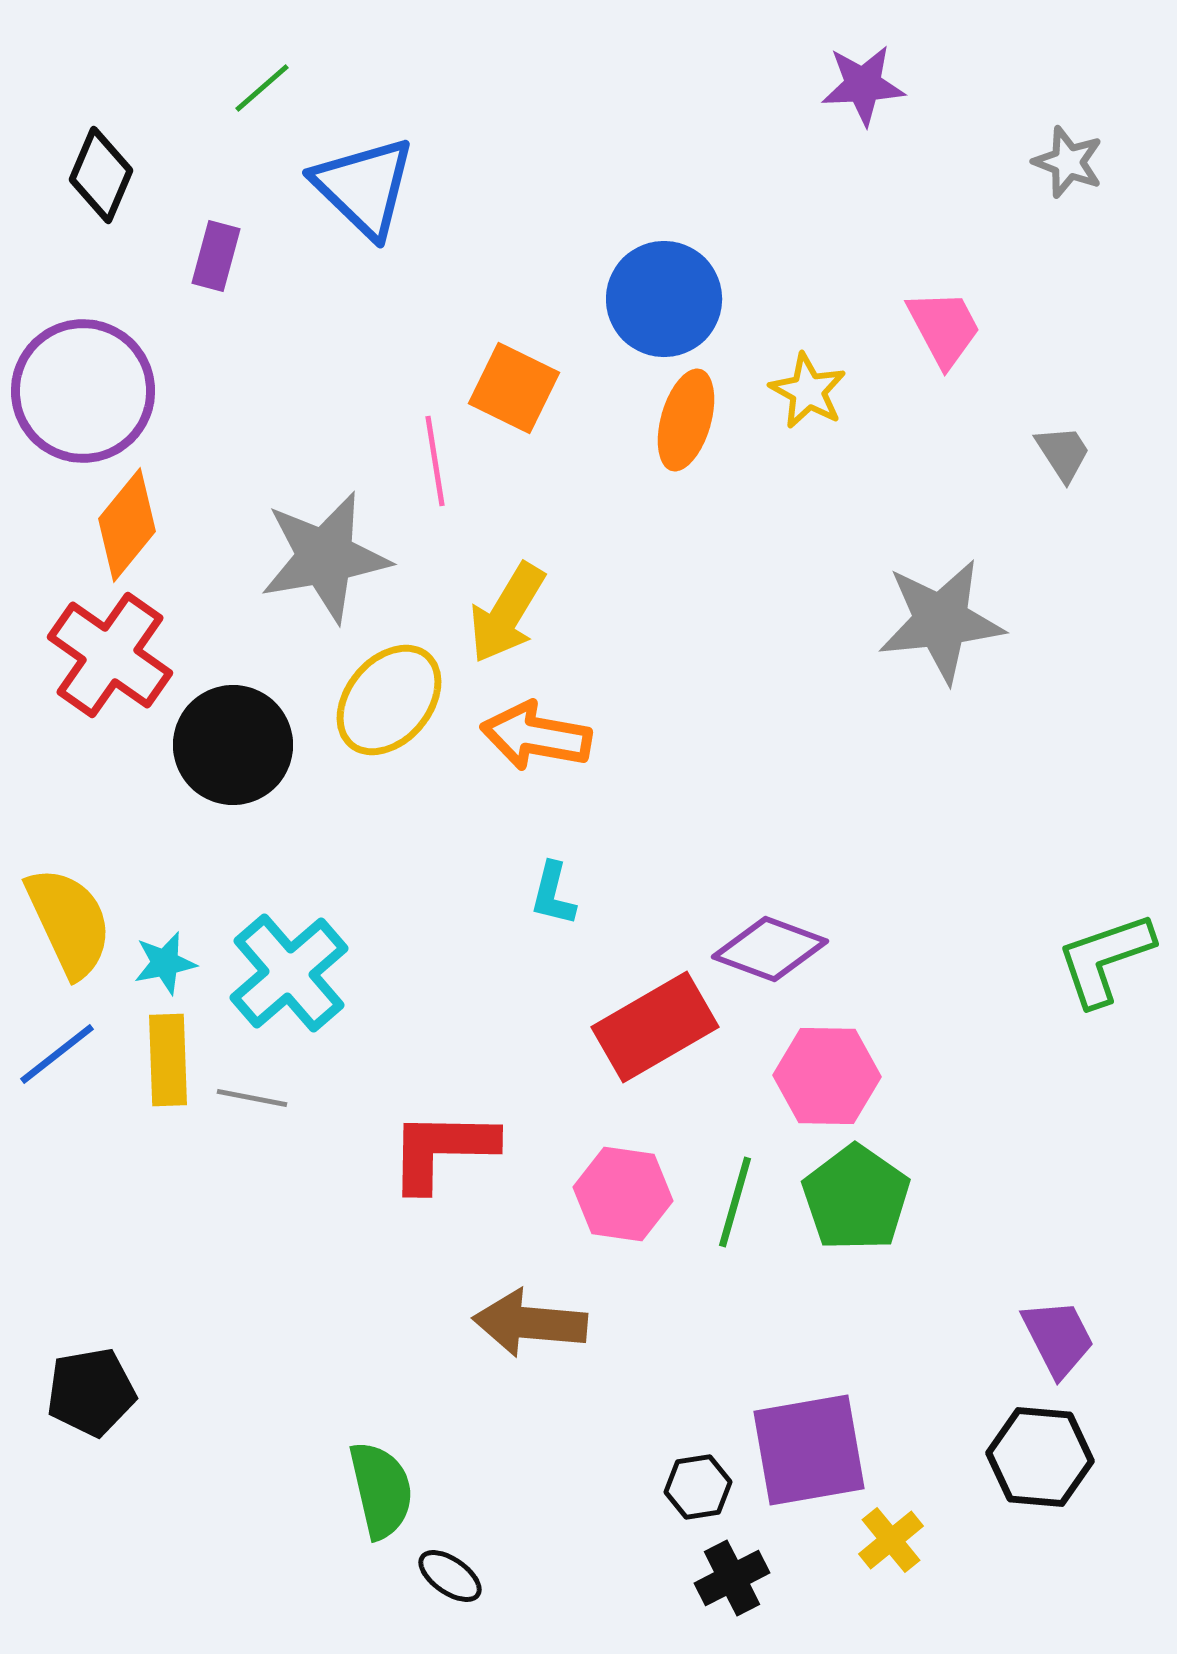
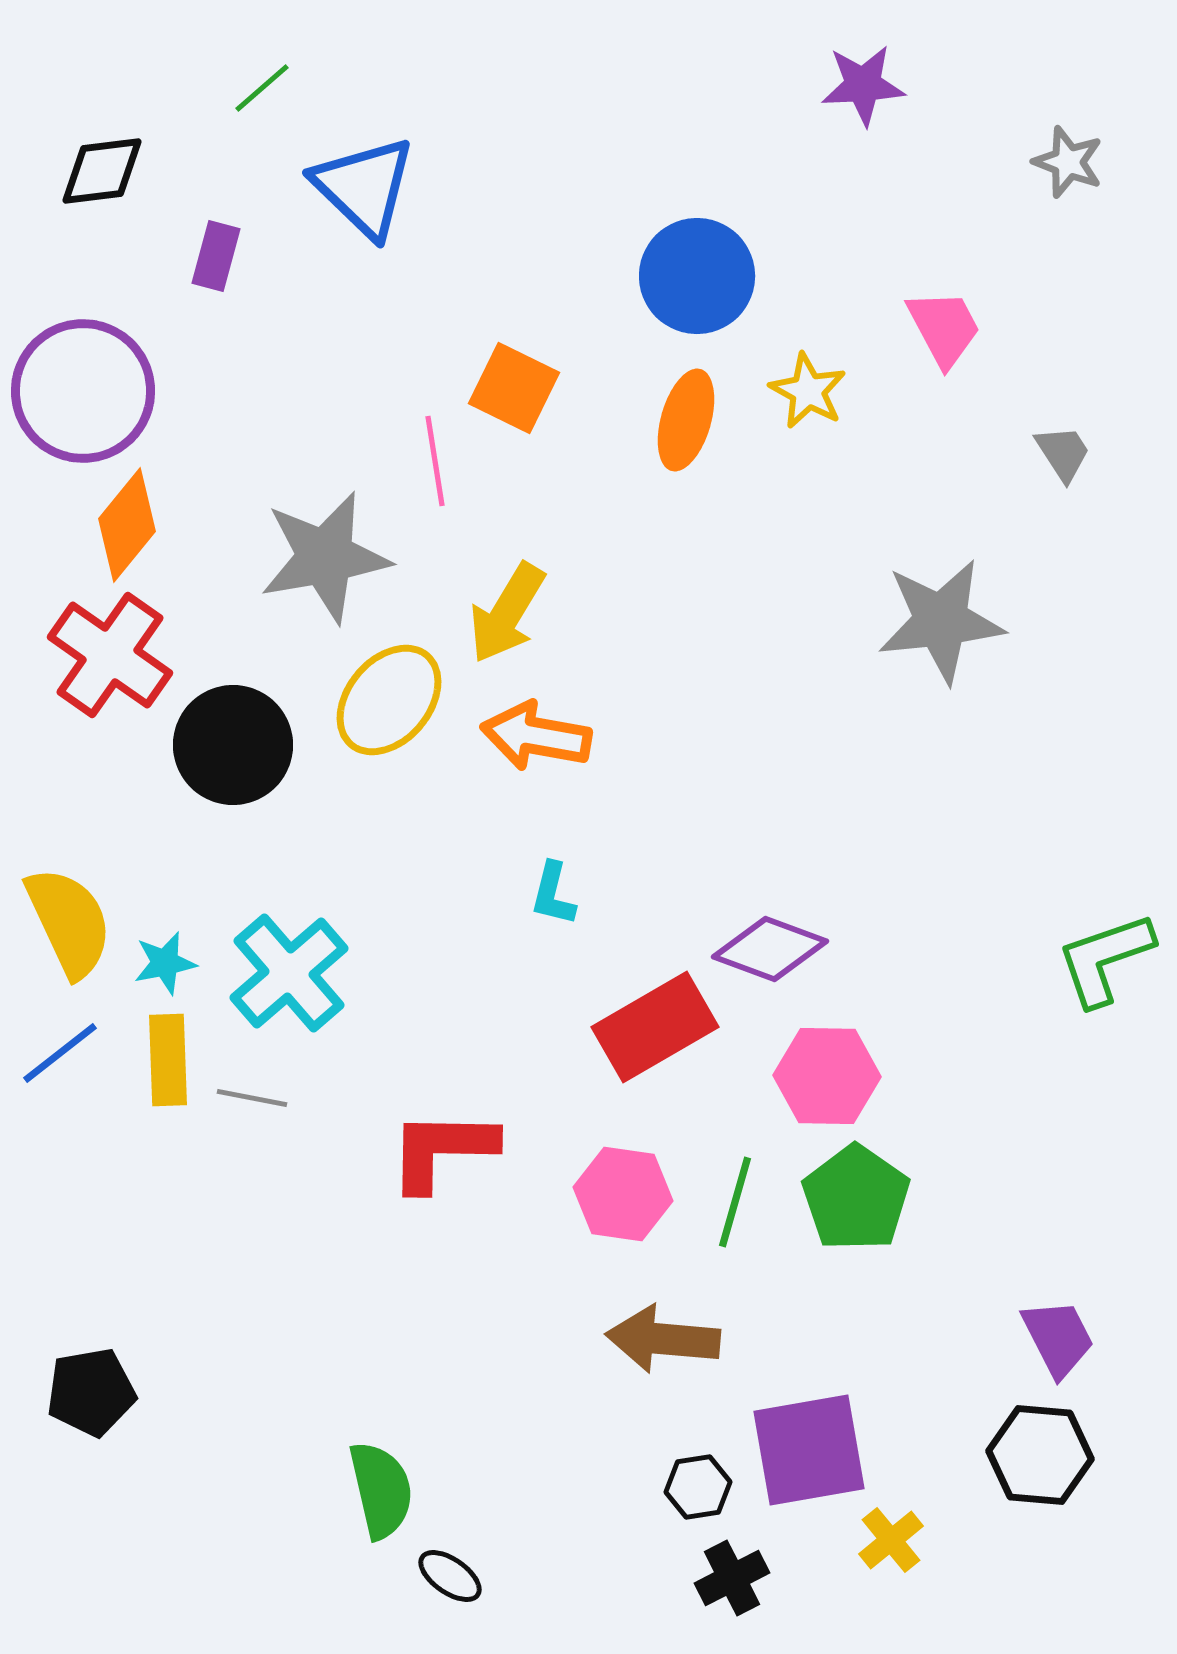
black diamond at (101, 175): moved 1 px right, 4 px up; rotated 60 degrees clockwise
blue circle at (664, 299): moved 33 px right, 23 px up
blue line at (57, 1054): moved 3 px right, 1 px up
brown arrow at (530, 1323): moved 133 px right, 16 px down
black hexagon at (1040, 1457): moved 2 px up
